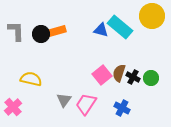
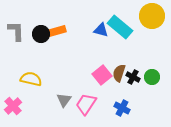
green circle: moved 1 px right, 1 px up
pink cross: moved 1 px up
